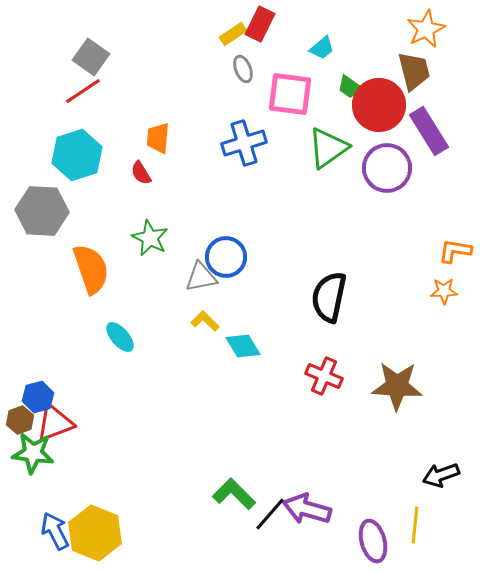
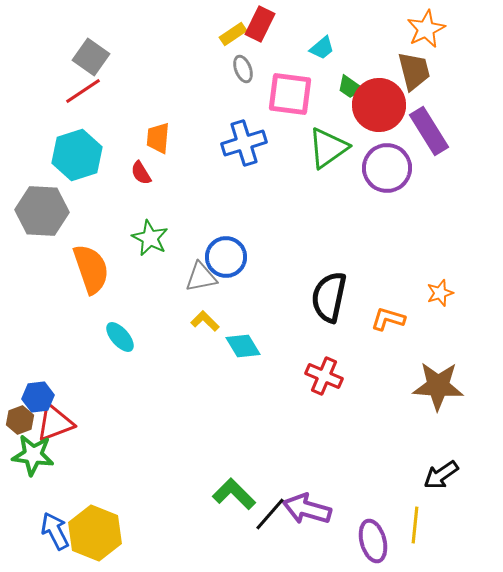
orange L-shape at (455, 251): moved 67 px left, 68 px down; rotated 8 degrees clockwise
orange star at (444, 291): moved 4 px left, 2 px down; rotated 16 degrees counterclockwise
brown star at (397, 386): moved 41 px right
blue hexagon at (38, 397): rotated 8 degrees clockwise
green star at (33, 453): moved 2 px down
black arrow at (441, 475): rotated 15 degrees counterclockwise
